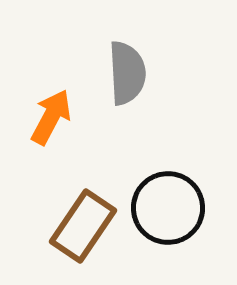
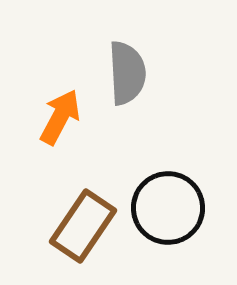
orange arrow: moved 9 px right
